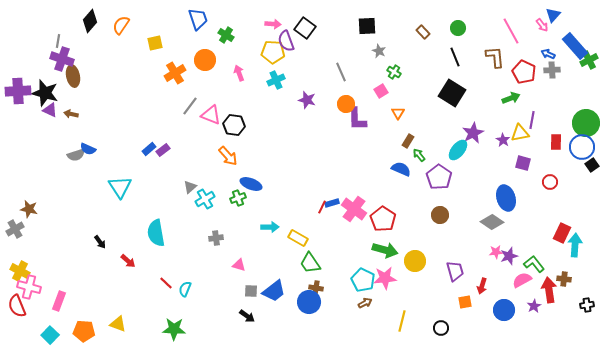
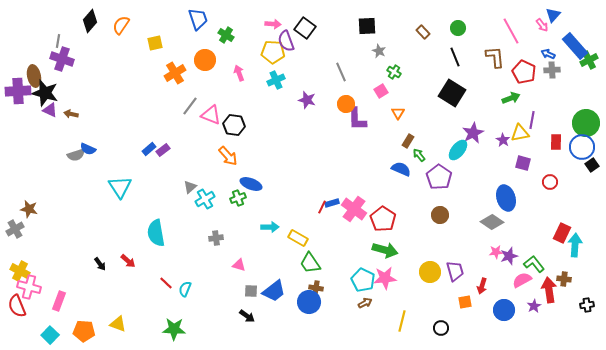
brown ellipse at (73, 76): moved 39 px left
black arrow at (100, 242): moved 22 px down
yellow circle at (415, 261): moved 15 px right, 11 px down
